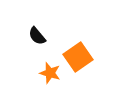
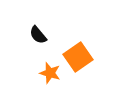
black semicircle: moved 1 px right, 1 px up
